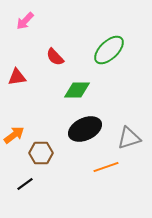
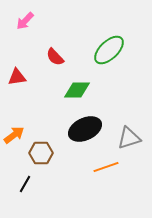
black line: rotated 24 degrees counterclockwise
